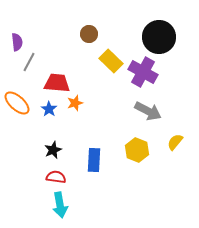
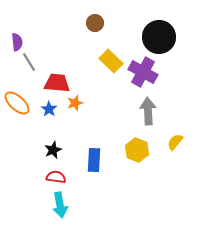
brown circle: moved 6 px right, 11 px up
gray line: rotated 60 degrees counterclockwise
gray arrow: rotated 120 degrees counterclockwise
